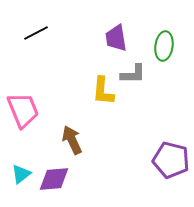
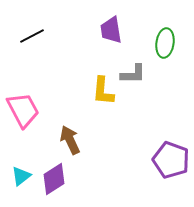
black line: moved 4 px left, 3 px down
purple trapezoid: moved 5 px left, 8 px up
green ellipse: moved 1 px right, 3 px up
pink trapezoid: rotated 6 degrees counterclockwise
brown arrow: moved 2 px left
purple pentagon: rotated 6 degrees clockwise
cyan triangle: moved 2 px down
purple diamond: rotated 28 degrees counterclockwise
